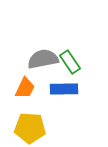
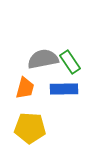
orange trapezoid: rotated 10 degrees counterclockwise
